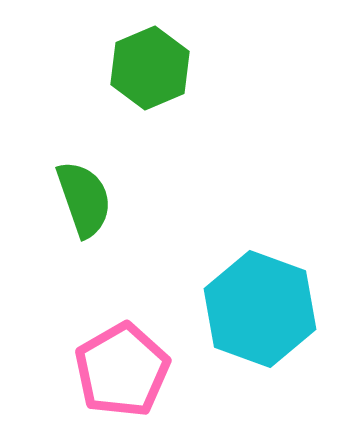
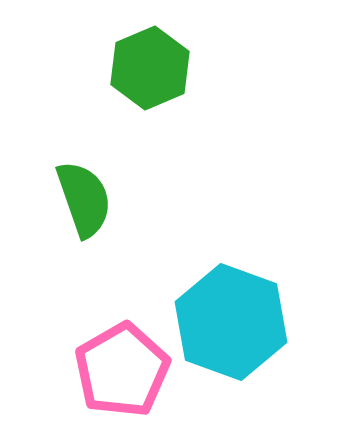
cyan hexagon: moved 29 px left, 13 px down
